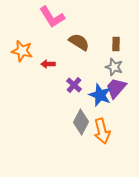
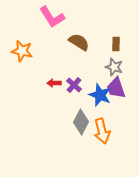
red arrow: moved 6 px right, 19 px down
purple trapezoid: rotated 60 degrees counterclockwise
